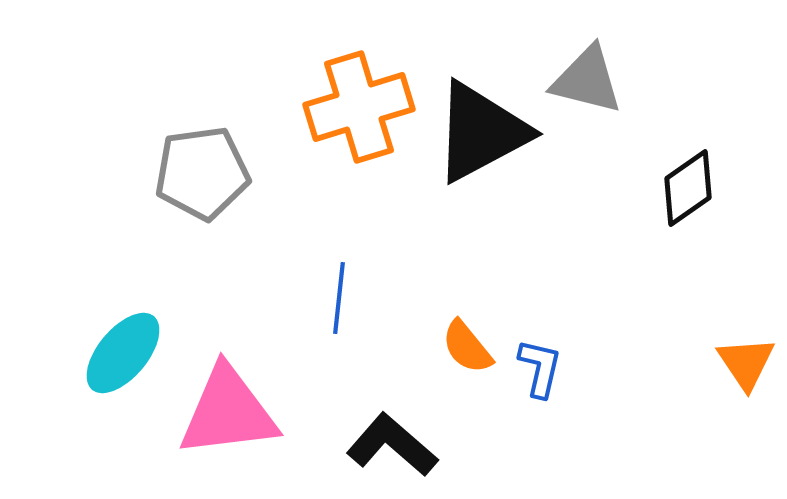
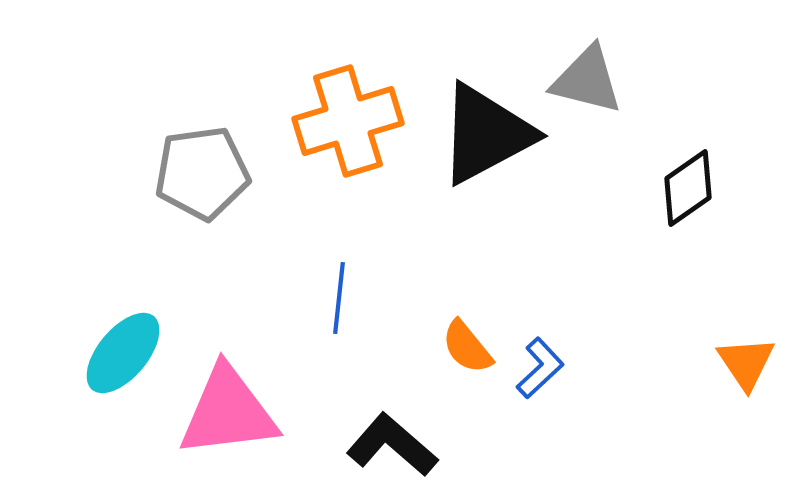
orange cross: moved 11 px left, 14 px down
black triangle: moved 5 px right, 2 px down
blue L-shape: rotated 34 degrees clockwise
